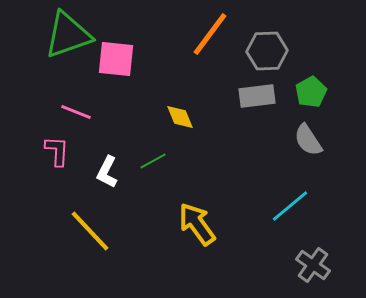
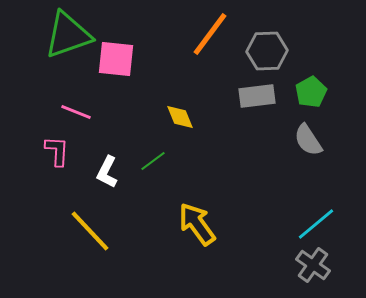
green line: rotated 8 degrees counterclockwise
cyan line: moved 26 px right, 18 px down
